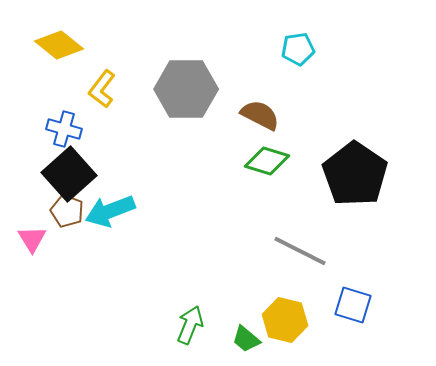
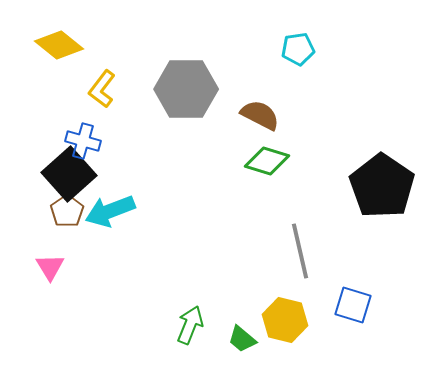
blue cross: moved 19 px right, 12 px down
black pentagon: moved 27 px right, 12 px down
brown pentagon: rotated 16 degrees clockwise
pink triangle: moved 18 px right, 28 px down
gray line: rotated 50 degrees clockwise
green trapezoid: moved 4 px left
